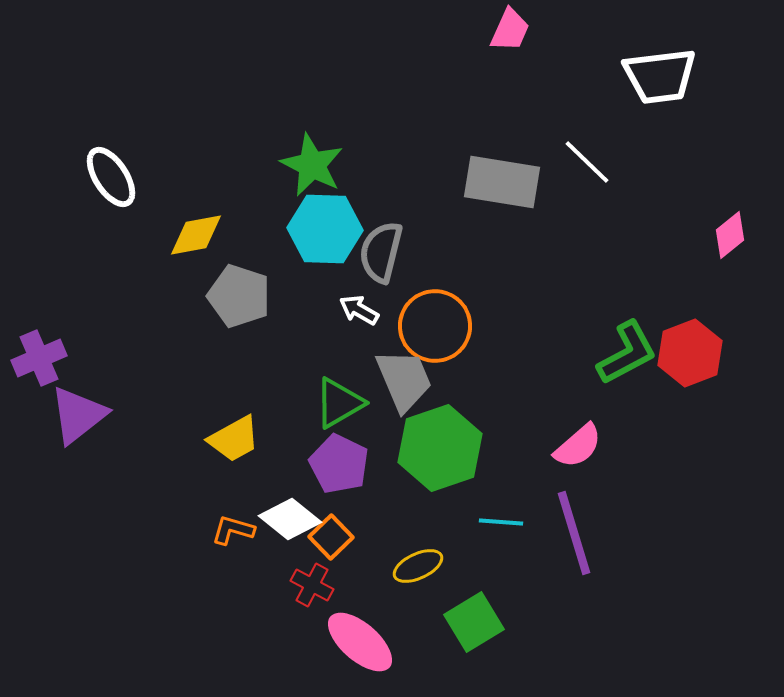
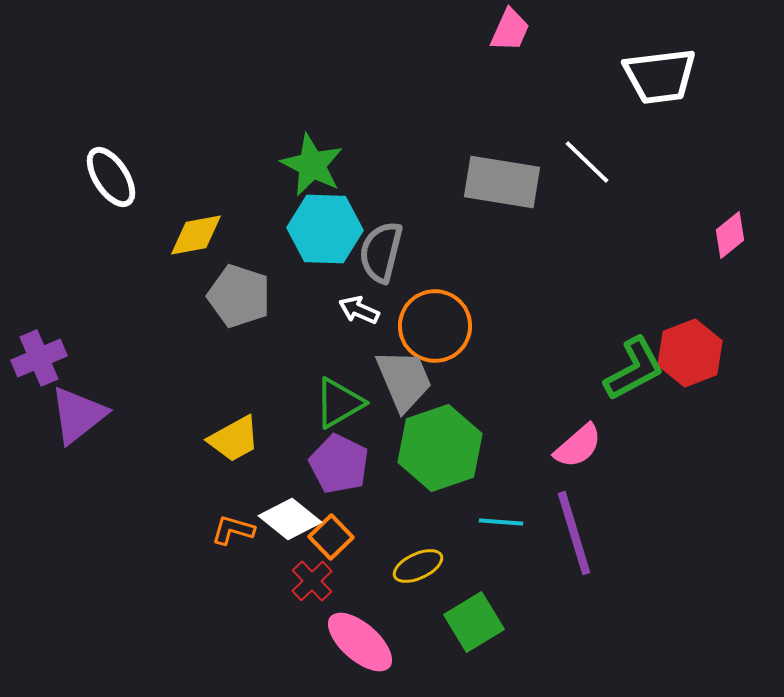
white arrow: rotated 6 degrees counterclockwise
green L-shape: moved 7 px right, 16 px down
red cross: moved 4 px up; rotated 18 degrees clockwise
